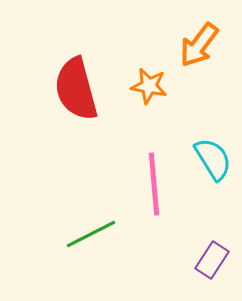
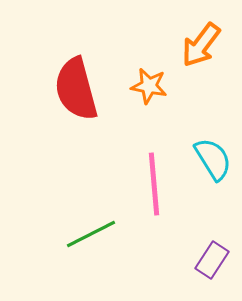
orange arrow: moved 2 px right
